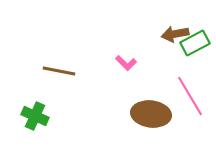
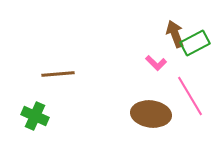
brown arrow: rotated 80 degrees clockwise
pink L-shape: moved 30 px right
brown line: moved 1 px left, 3 px down; rotated 16 degrees counterclockwise
